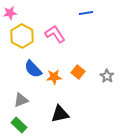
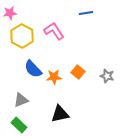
pink L-shape: moved 1 px left, 3 px up
gray star: rotated 16 degrees counterclockwise
